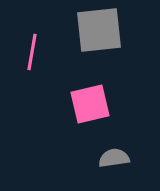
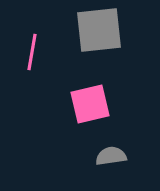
gray semicircle: moved 3 px left, 2 px up
